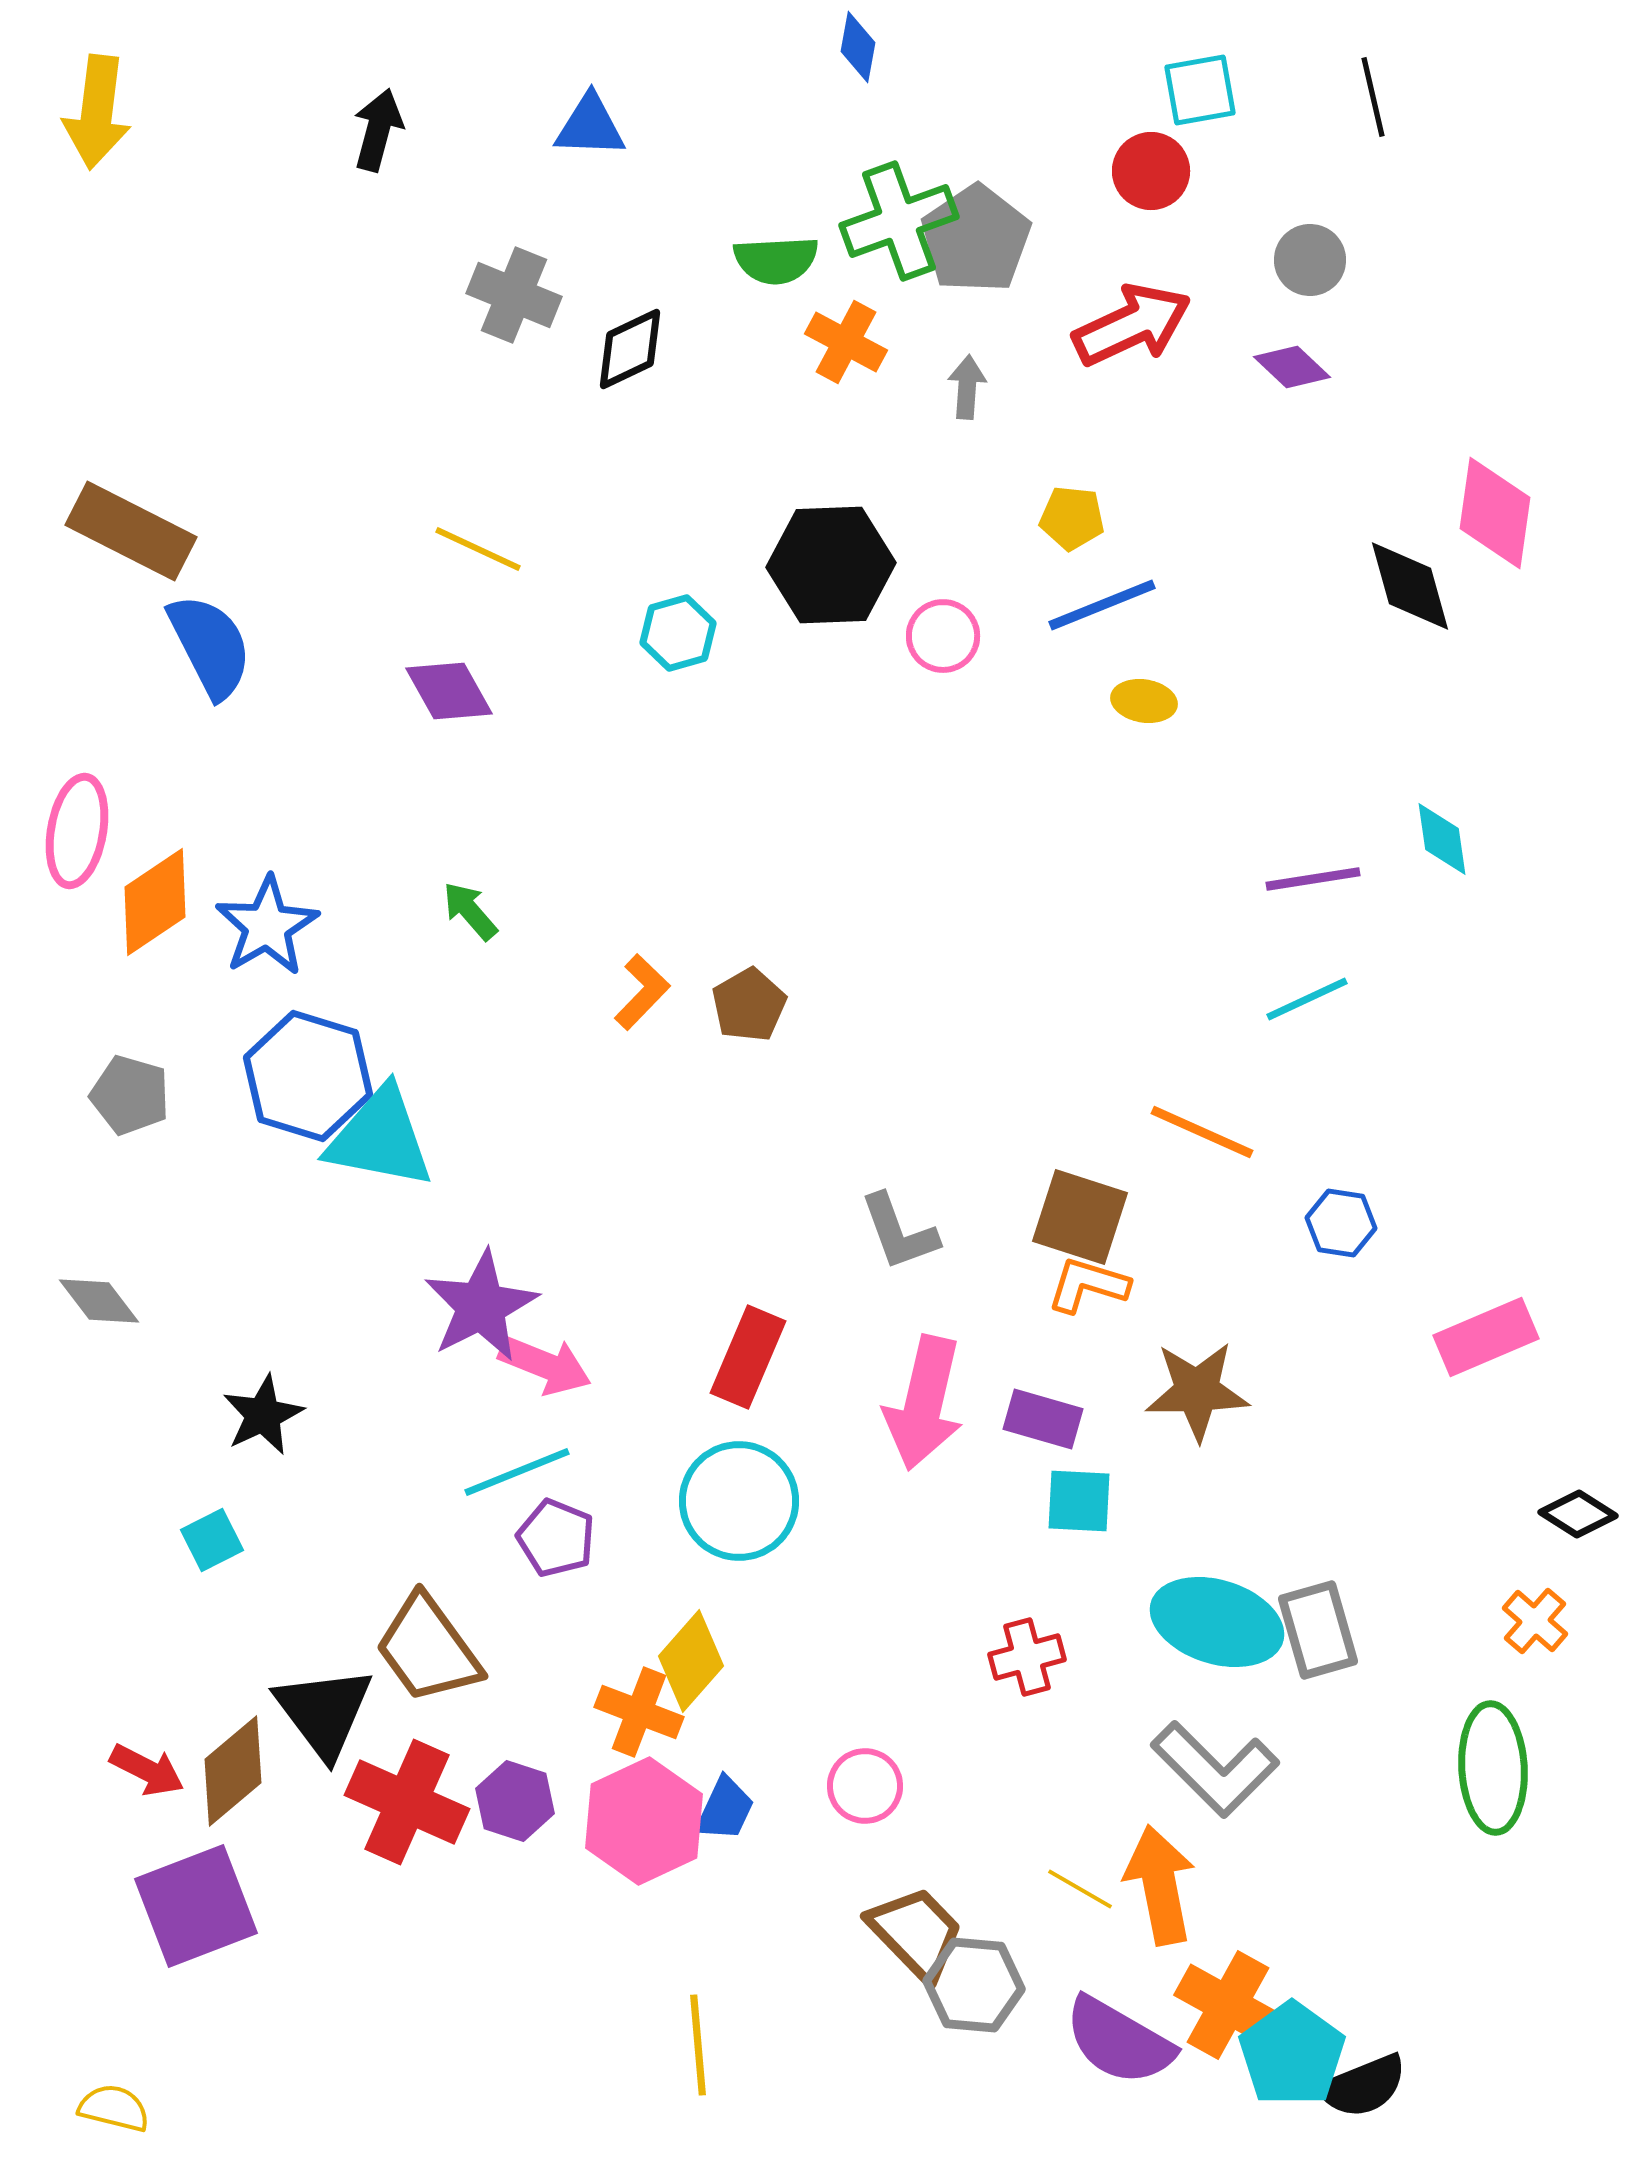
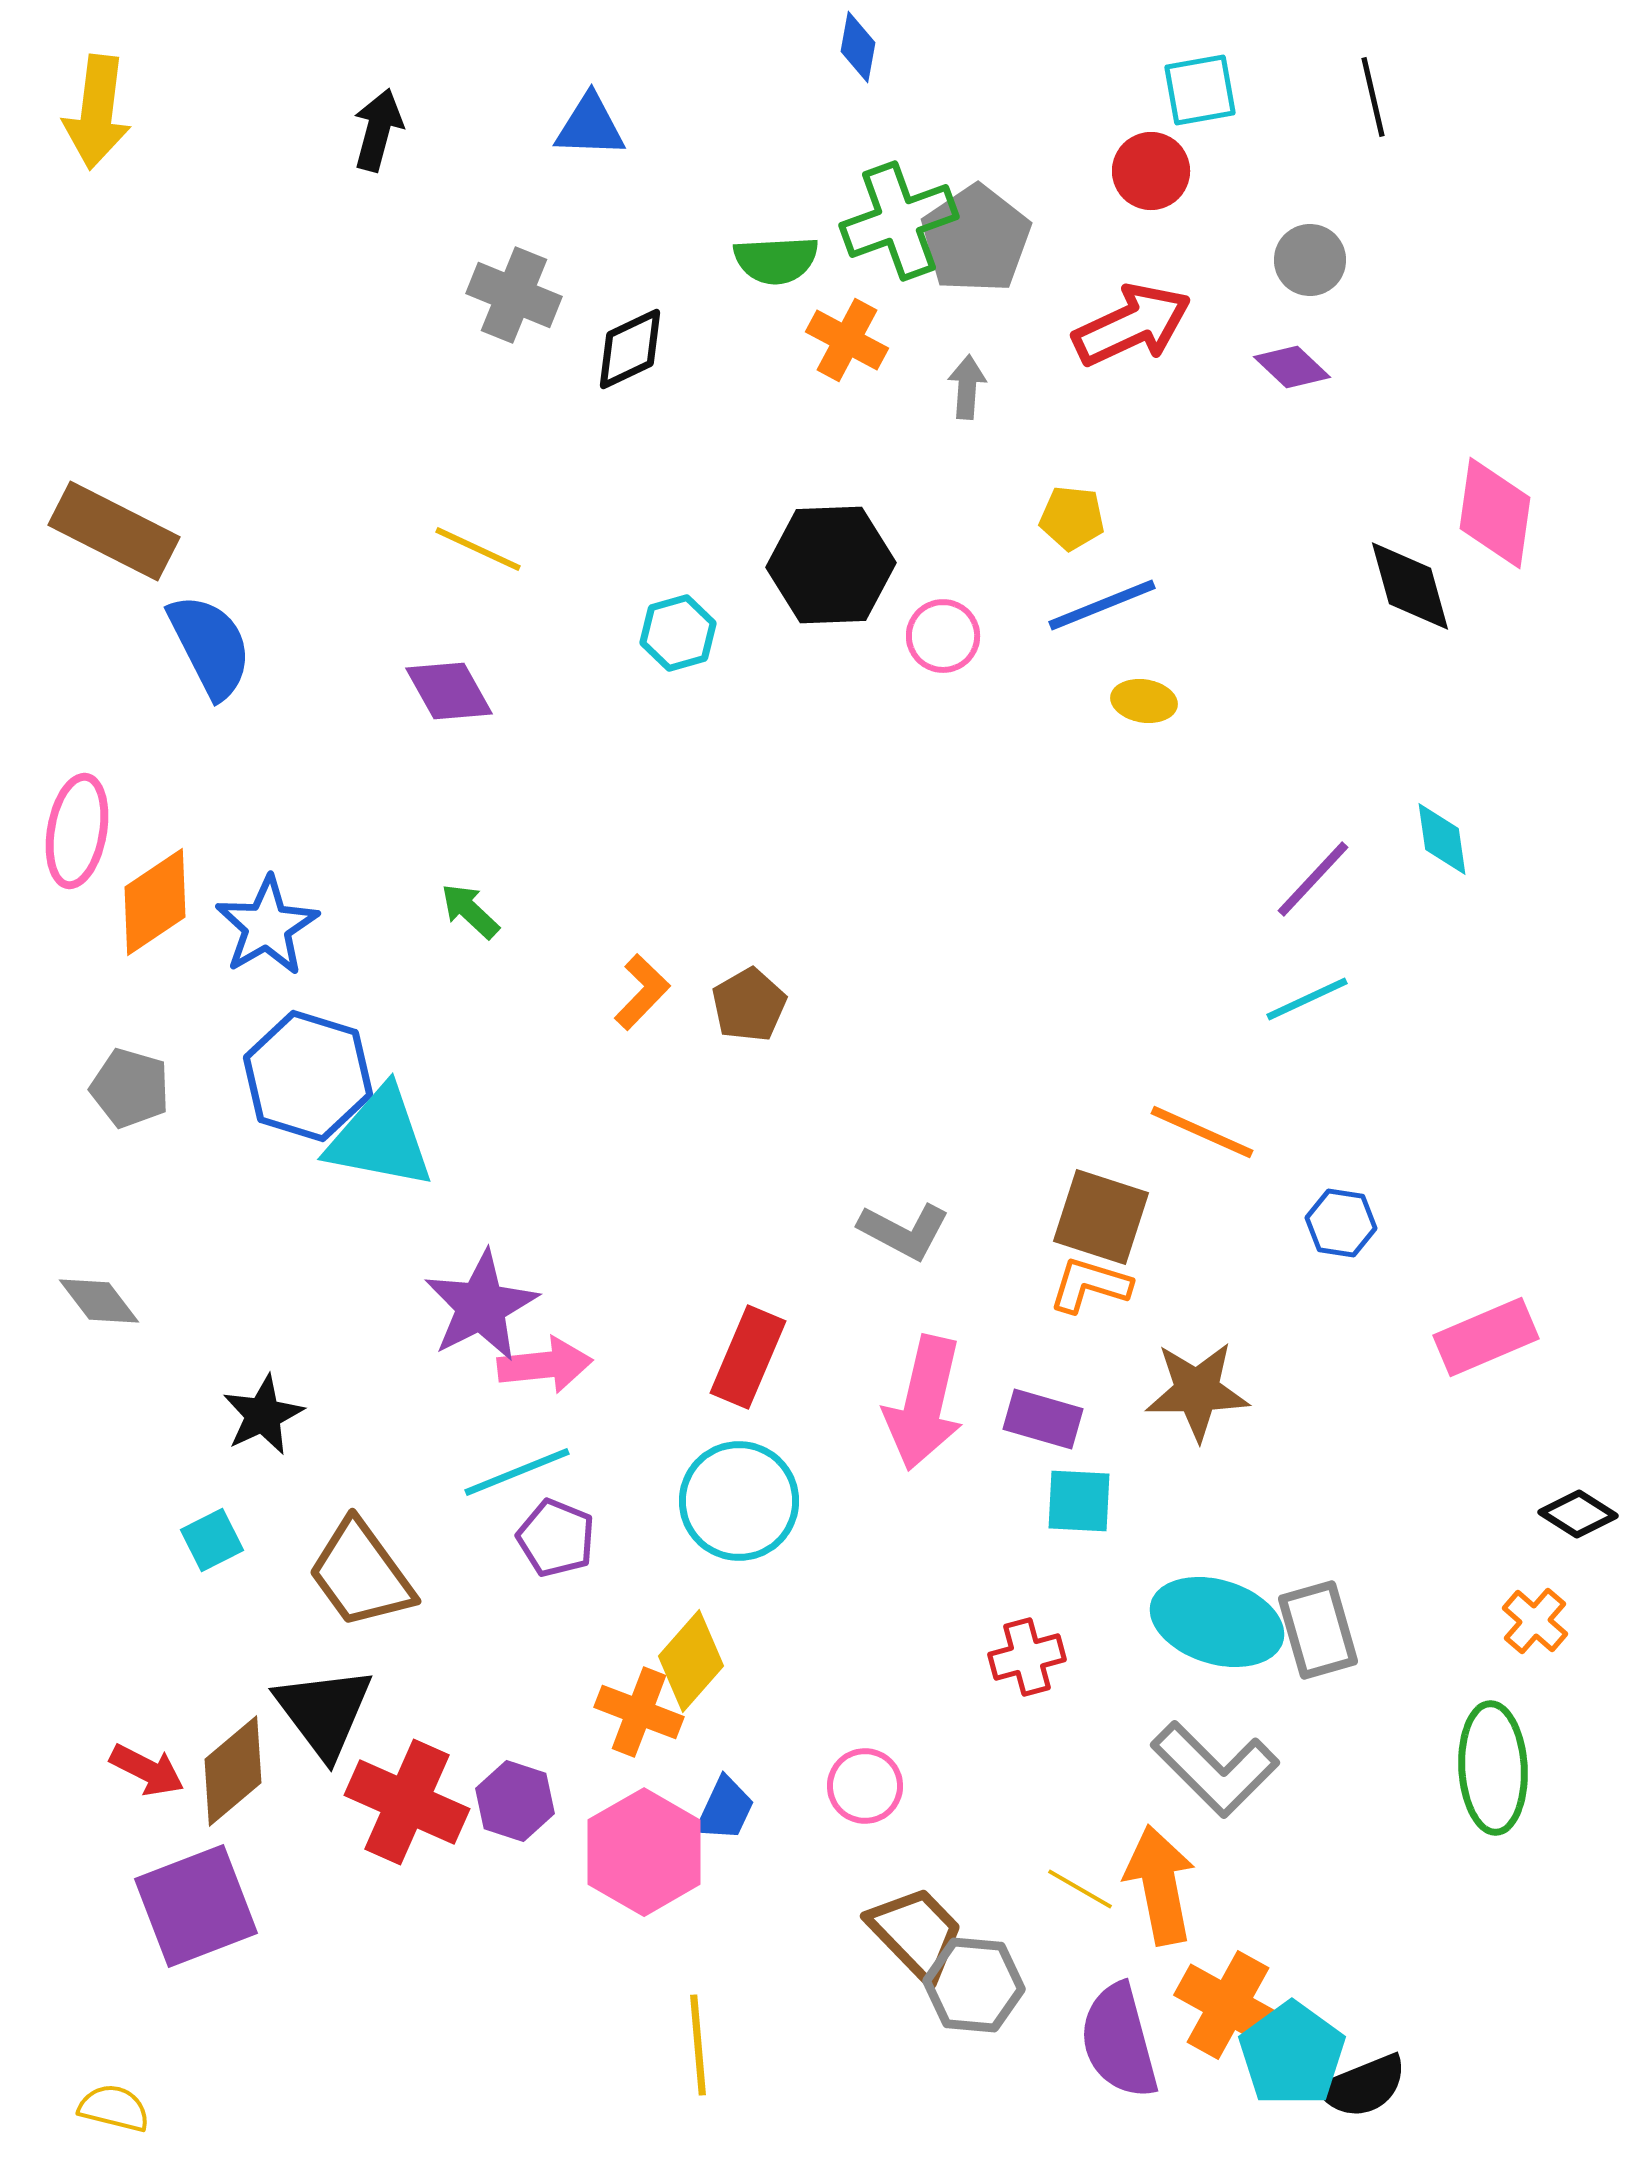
orange cross at (846, 342): moved 1 px right, 2 px up
brown rectangle at (131, 531): moved 17 px left
purple line at (1313, 879): rotated 38 degrees counterclockwise
green arrow at (470, 911): rotated 6 degrees counterclockwise
gray pentagon at (130, 1095): moved 7 px up
brown square at (1080, 1217): moved 21 px right
gray L-shape at (899, 1232): moved 5 px right, 1 px up; rotated 42 degrees counterclockwise
orange L-shape at (1088, 1285): moved 2 px right
pink arrow at (545, 1365): rotated 28 degrees counterclockwise
brown trapezoid at (428, 1649): moved 67 px left, 75 px up
pink hexagon at (644, 1821): moved 31 px down; rotated 5 degrees counterclockwise
purple semicircle at (1119, 2041): rotated 45 degrees clockwise
